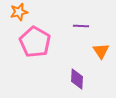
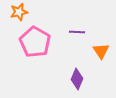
purple line: moved 4 px left, 6 px down
purple diamond: rotated 20 degrees clockwise
